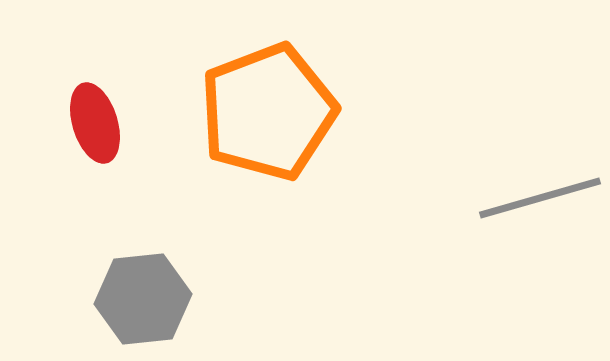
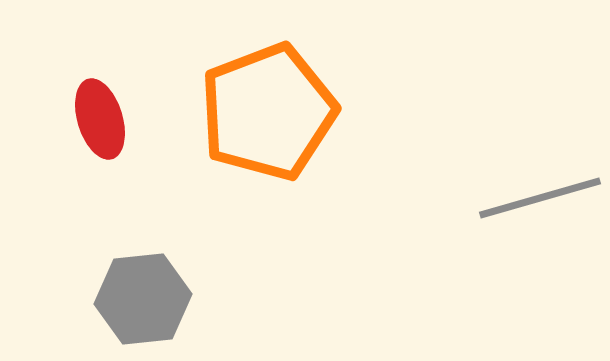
red ellipse: moved 5 px right, 4 px up
